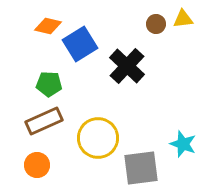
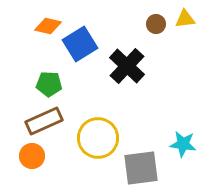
yellow triangle: moved 2 px right
cyan star: rotated 12 degrees counterclockwise
orange circle: moved 5 px left, 9 px up
